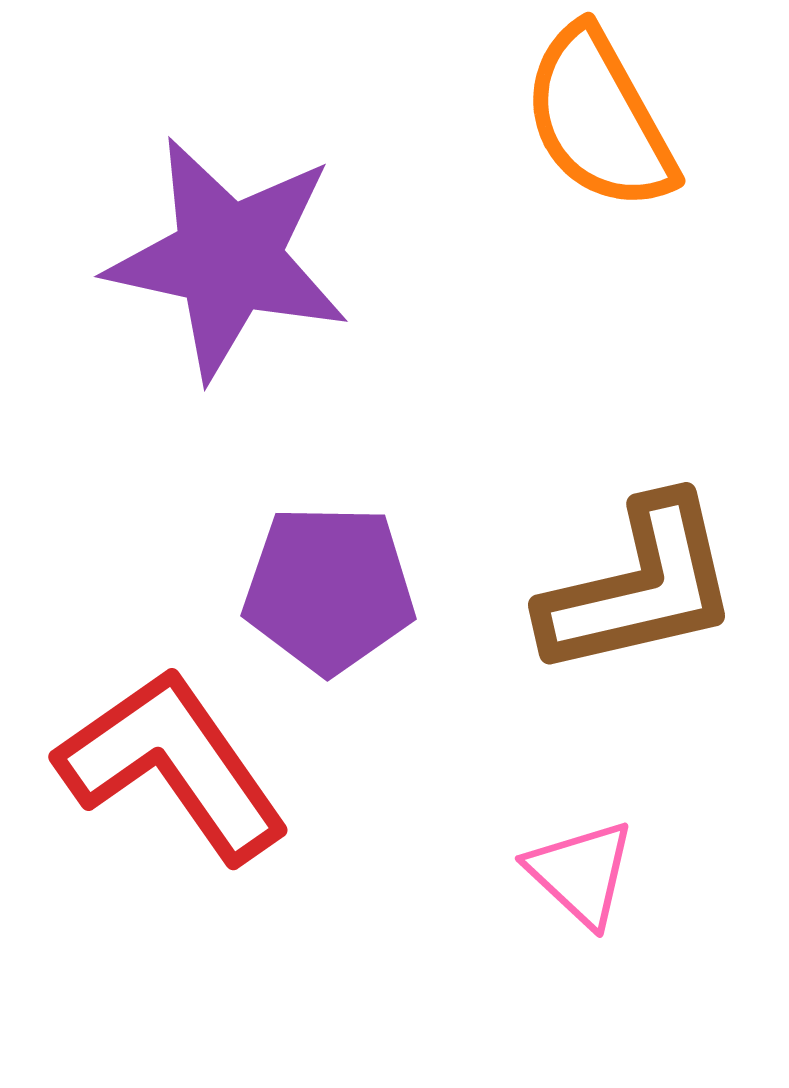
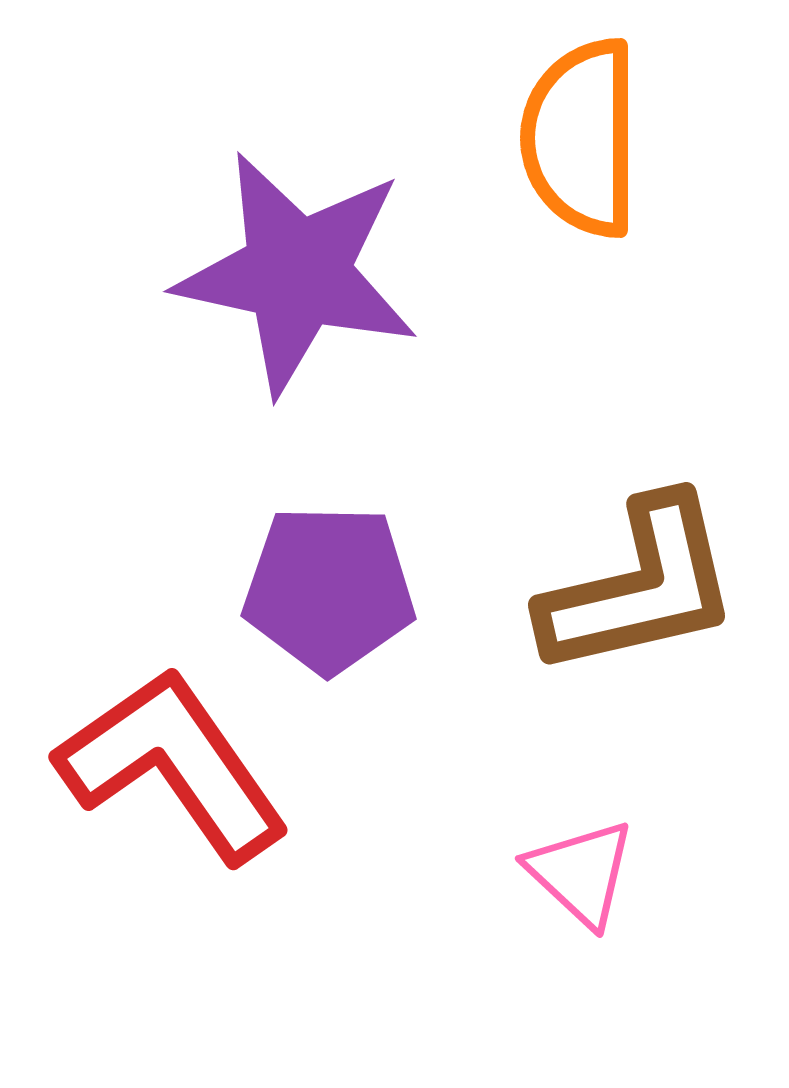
orange semicircle: moved 18 px left, 19 px down; rotated 29 degrees clockwise
purple star: moved 69 px right, 15 px down
